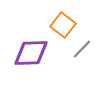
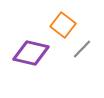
purple diamond: rotated 15 degrees clockwise
